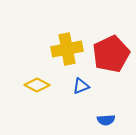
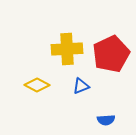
yellow cross: rotated 8 degrees clockwise
